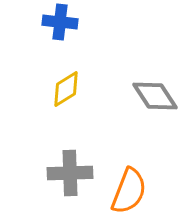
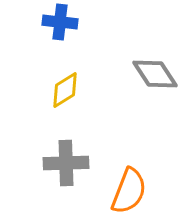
yellow diamond: moved 1 px left, 1 px down
gray diamond: moved 22 px up
gray cross: moved 4 px left, 10 px up
